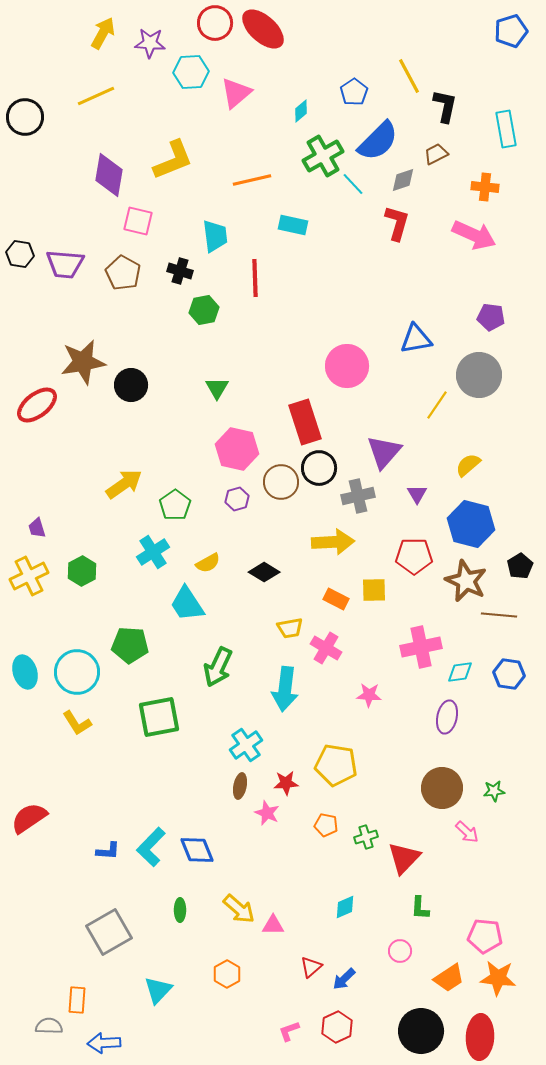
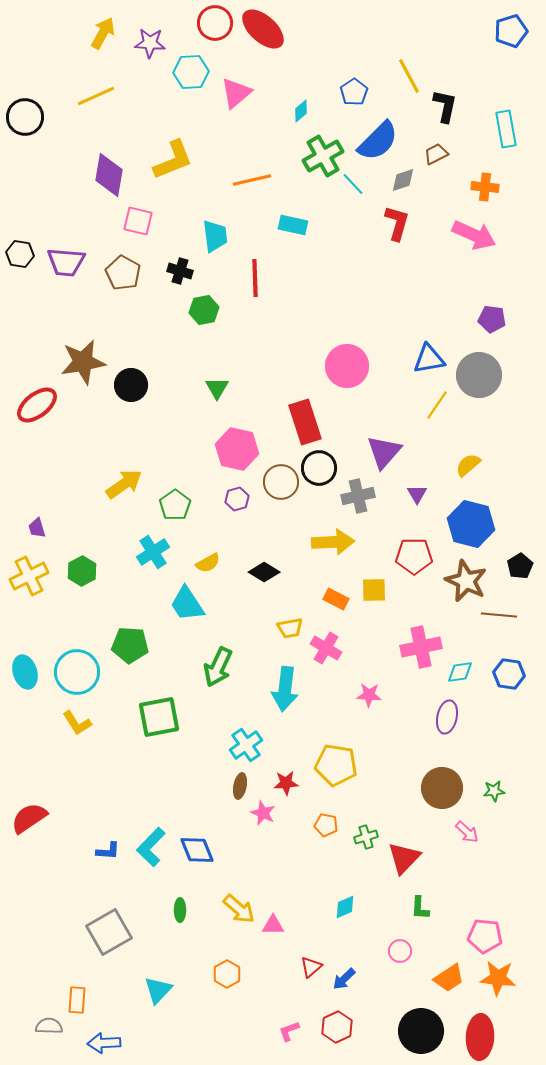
purple trapezoid at (65, 264): moved 1 px right, 2 px up
purple pentagon at (491, 317): moved 1 px right, 2 px down
blue triangle at (416, 339): moved 13 px right, 20 px down
pink star at (267, 813): moved 4 px left
